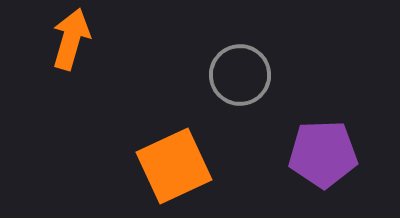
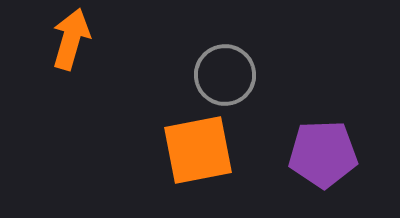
gray circle: moved 15 px left
orange square: moved 24 px right, 16 px up; rotated 14 degrees clockwise
